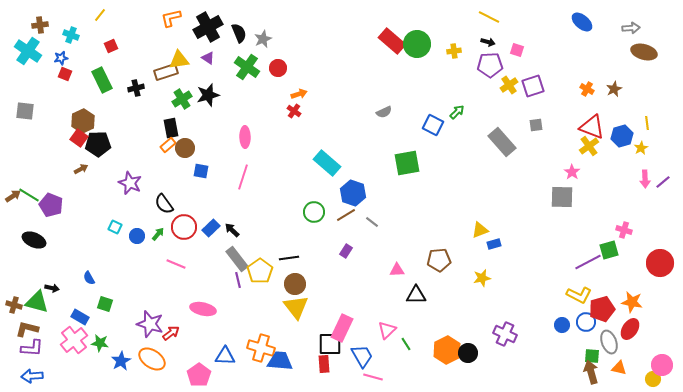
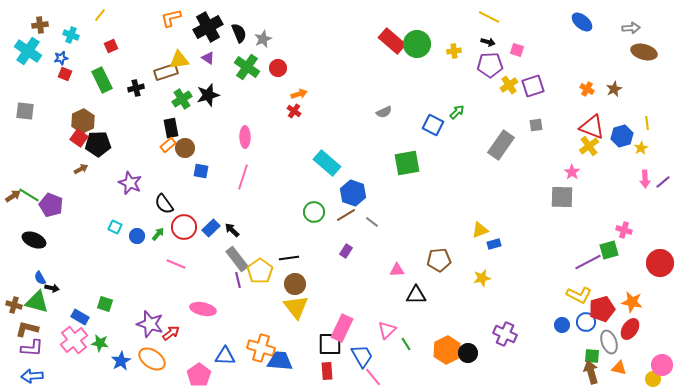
gray rectangle at (502, 142): moved 1 px left, 3 px down; rotated 76 degrees clockwise
blue semicircle at (89, 278): moved 49 px left
red rectangle at (324, 364): moved 3 px right, 7 px down
pink line at (373, 377): rotated 36 degrees clockwise
